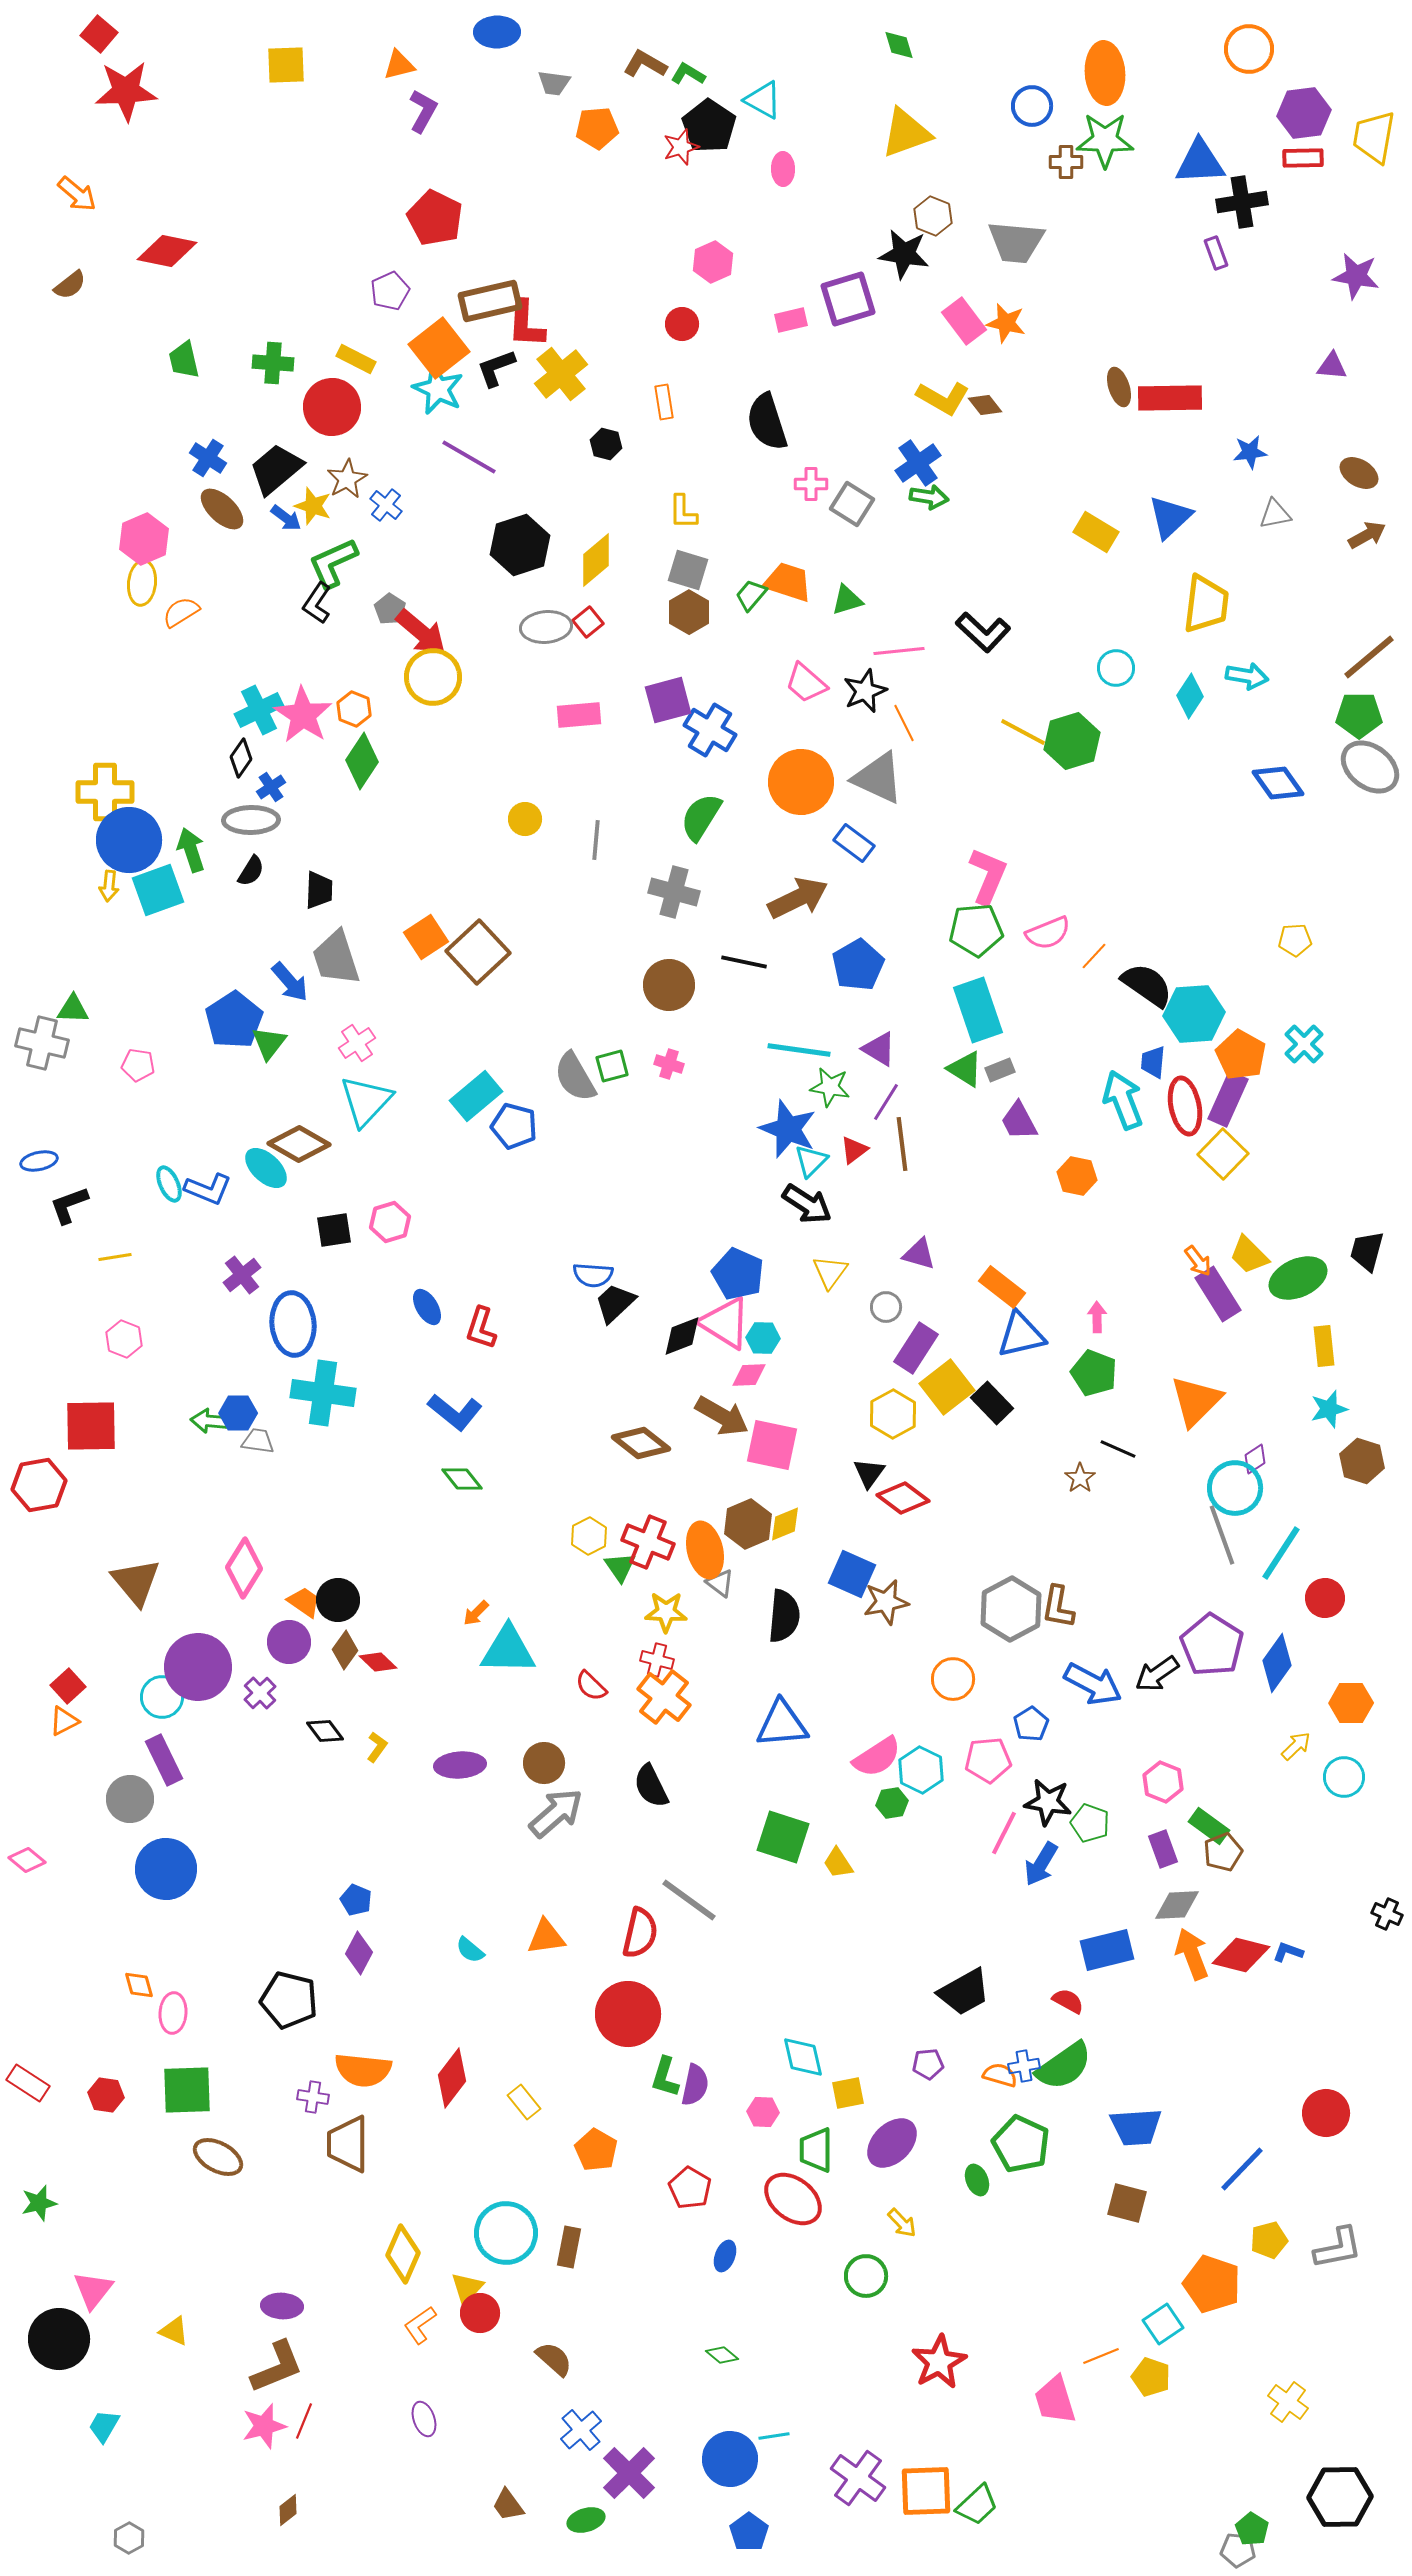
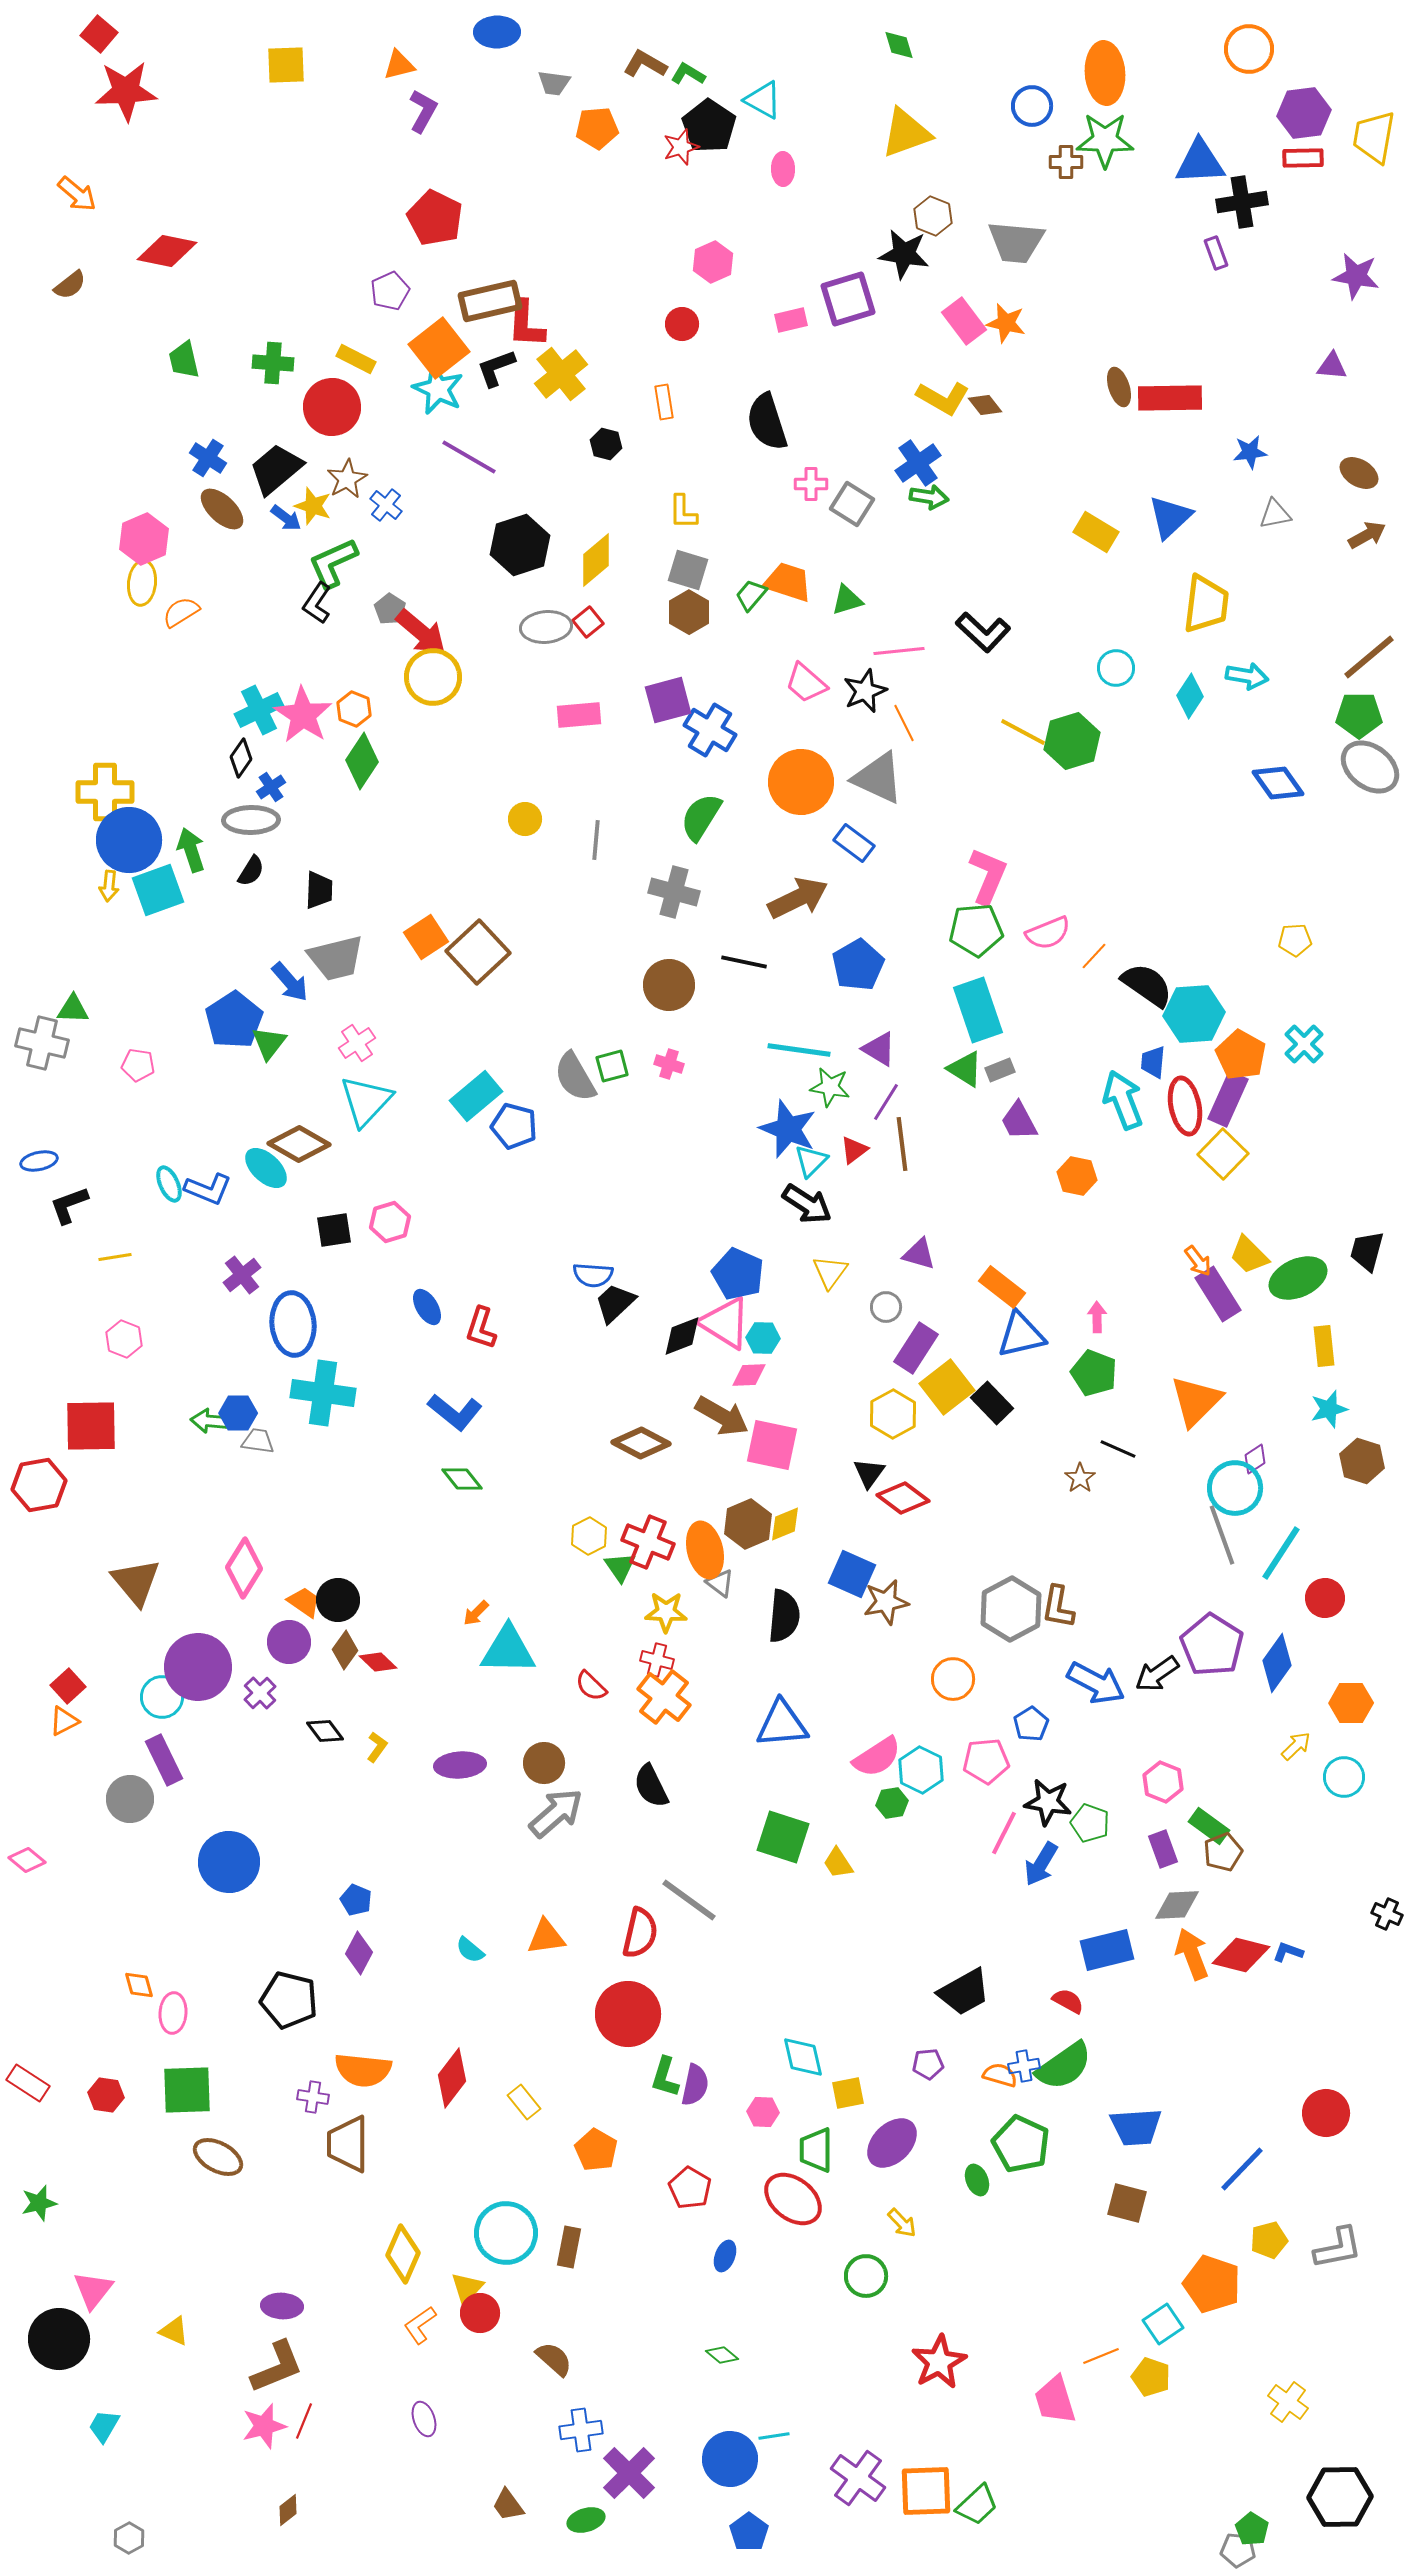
gray trapezoid at (336, 958): rotated 86 degrees counterclockwise
brown diamond at (641, 1443): rotated 10 degrees counterclockwise
blue arrow at (1093, 1684): moved 3 px right, 1 px up
pink pentagon at (988, 1760): moved 2 px left, 1 px down
blue circle at (166, 1869): moved 63 px right, 7 px up
blue cross at (581, 2430): rotated 33 degrees clockwise
